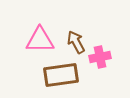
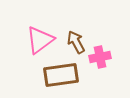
pink triangle: rotated 36 degrees counterclockwise
